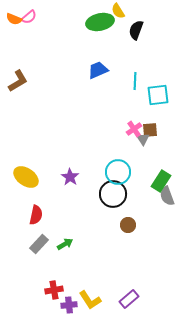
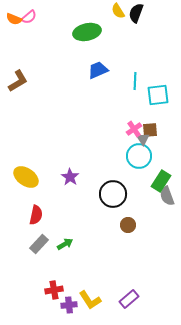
green ellipse: moved 13 px left, 10 px down
black semicircle: moved 17 px up
cyan circle: moved 21 px right, 16 px up
